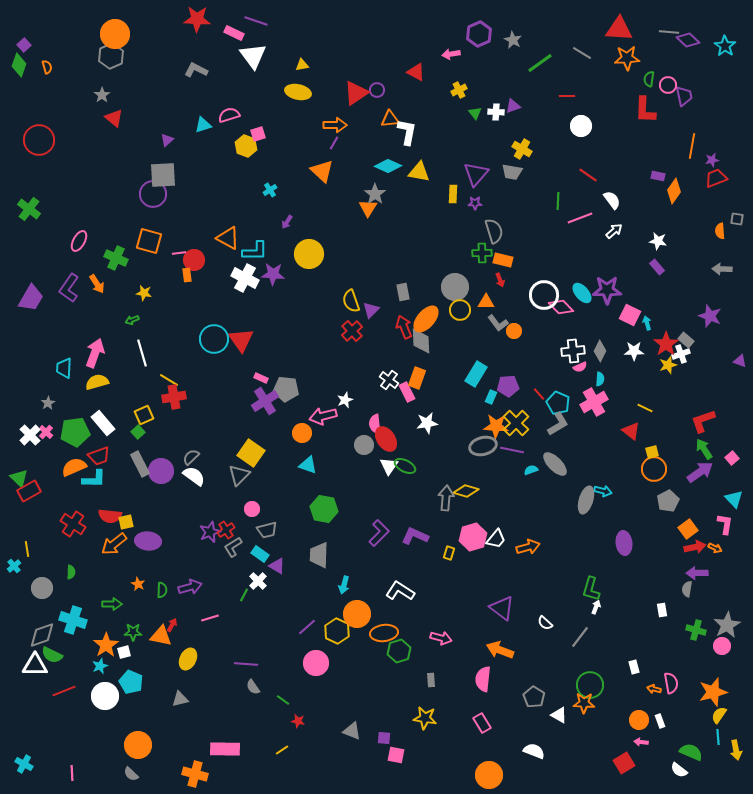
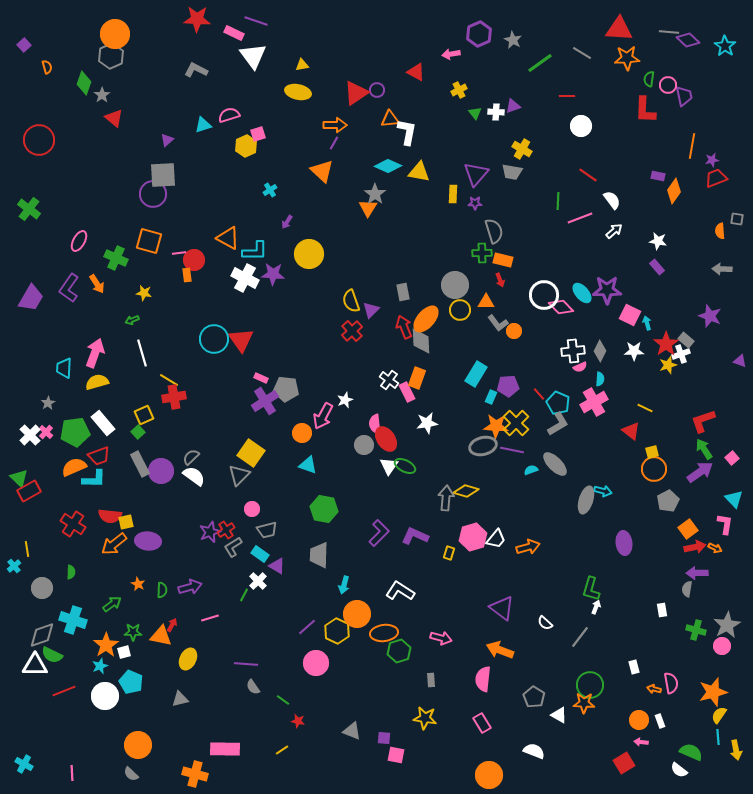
green diamond at (19, 65): moved 65 px right, 18 px down
yellow hexagon at (246, 146): rotated 15 degrees clockwise
gray circle at (455, 287): moved 2 px up
pink arrow at (323, 416): rotated 48 degrees counterclockwise
green arrow at (112, 604): rotated 36 degrees counterclockwise
